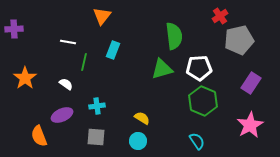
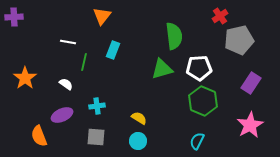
purple cross: moved 12 px up
yellow semicircle: moved 3 px left
cyan semicircle: rotated 120 degrees counterclockwise
